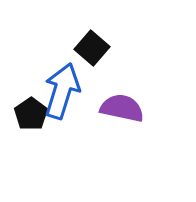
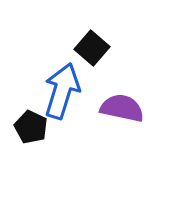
black pentagon: moved 13 px down; rotated 12 degrees counterclockwise
